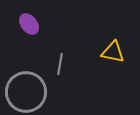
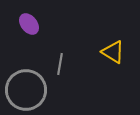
yellow triangle: rotated 20 degrees clockwise
gray circle: moved 2 px up
